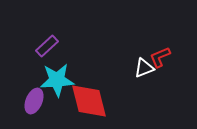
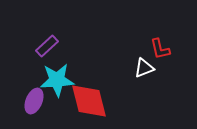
red L-shape: moved 8 px up; rotated 80 degrees counterclockwise
